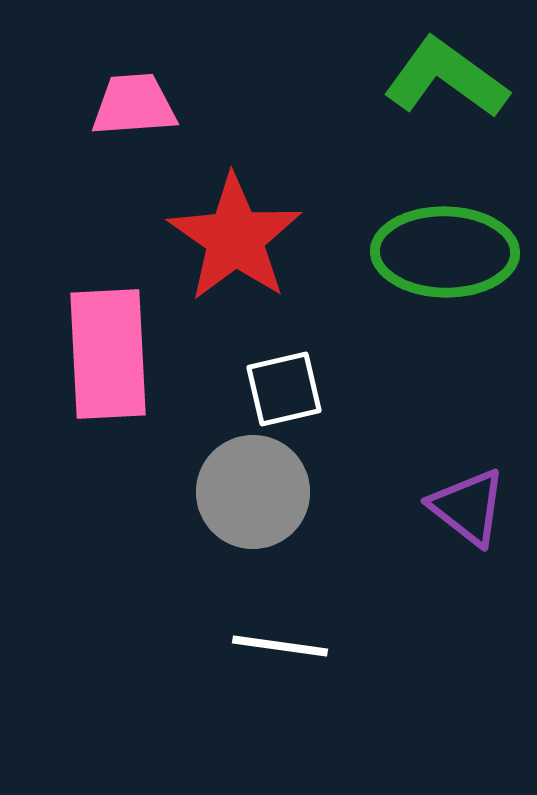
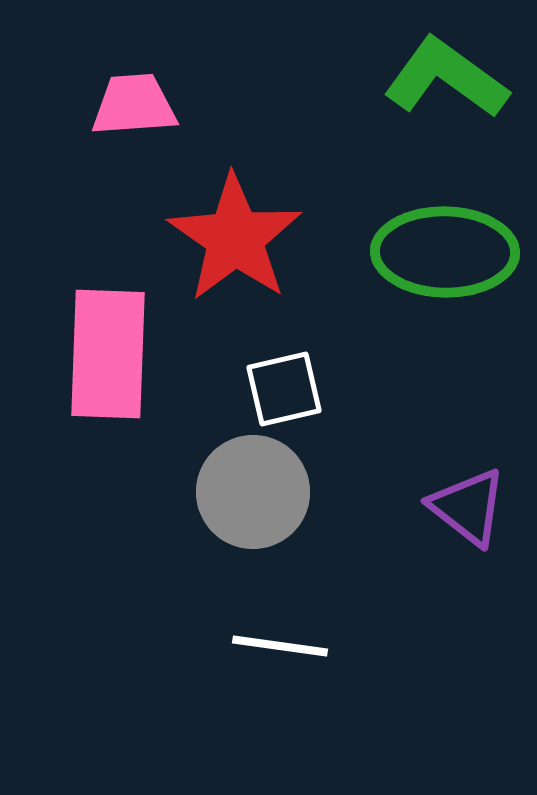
pink rectangle: rotated 5 degrees clockwise
